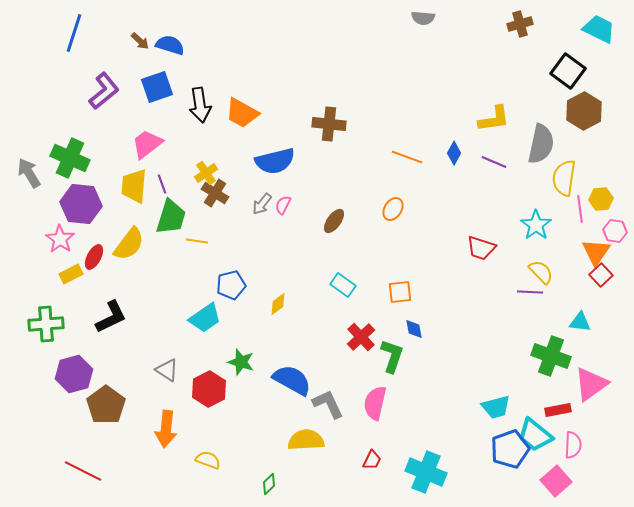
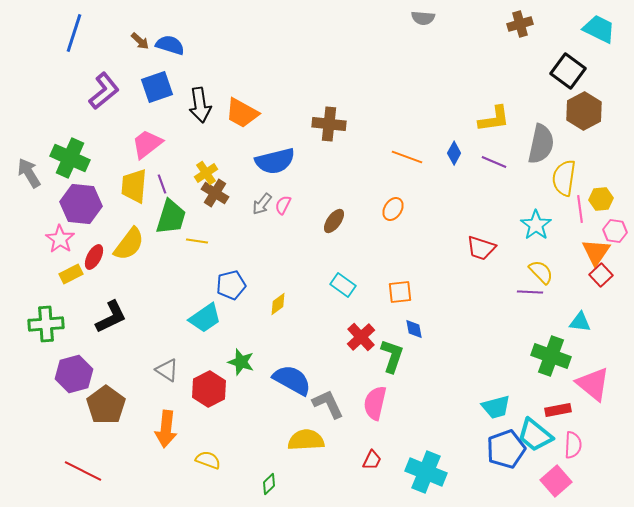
pink triangle at (591, 384): moved 2 px right; rotated 45 degrees counterclockwise
blue pentagon at (510, 449): moved 4 px left
